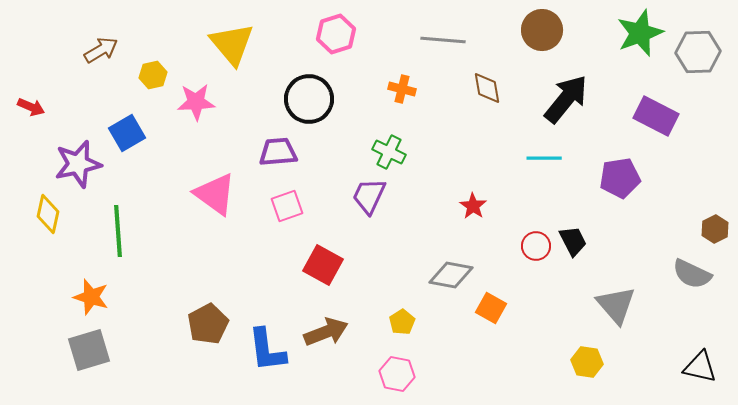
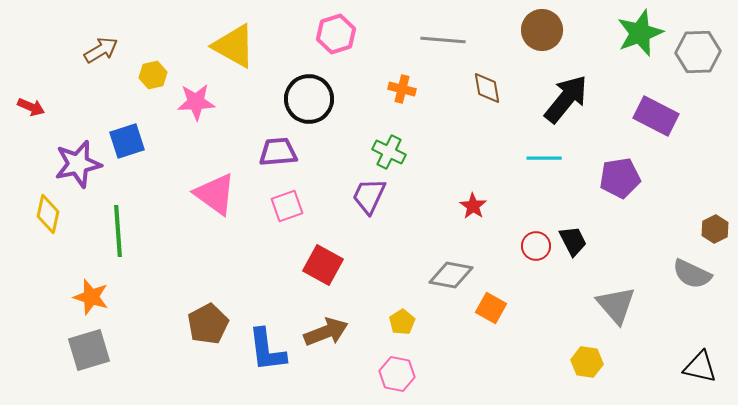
yellow triangle at (232, 44): moved 2 px right, 2 px down; rotated 21 degrees counterclockwise
blue square at (127, 133): moved 8 px down; rotated 12 degrees clockwise
